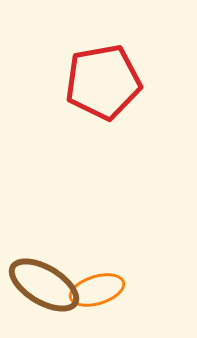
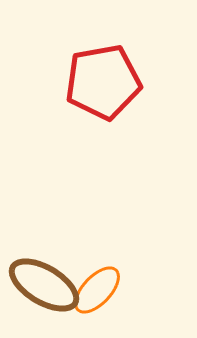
orange ellipse: rotated 30 degrees counterclockwise
